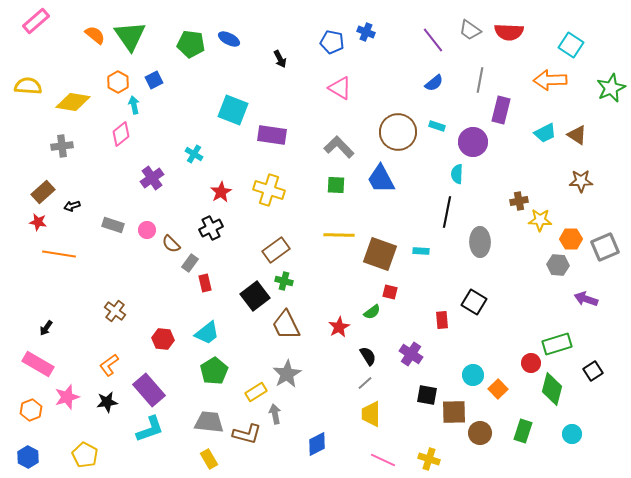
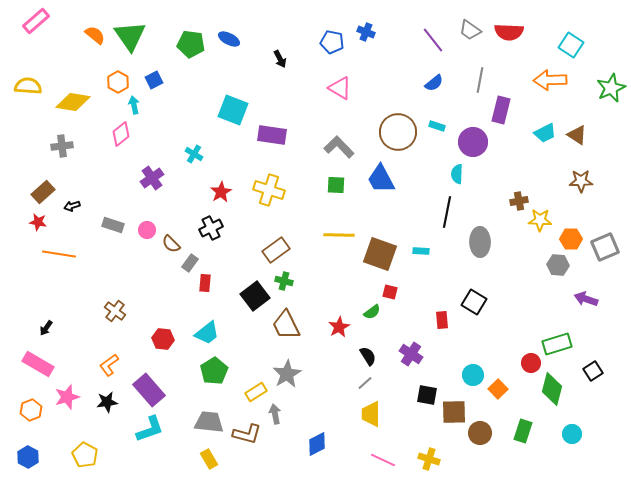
red rectangle at (205, 283): rotated 18 degrees clockwise
